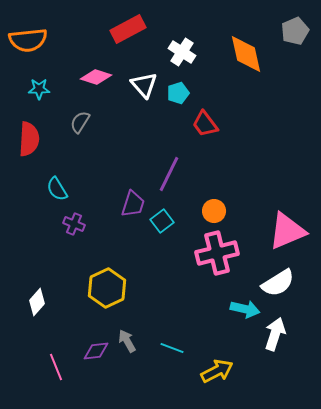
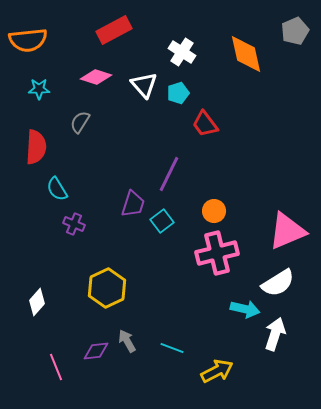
red rectangle: moved 14 px left, 1 px down
red semicircle: moved 7 px right, 8 px down
